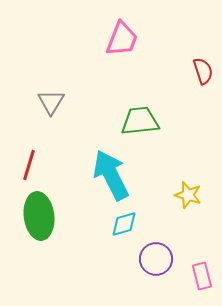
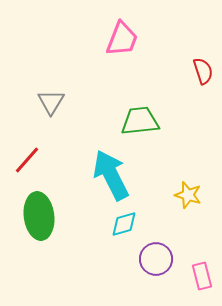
red line: moved 2 px left, 5 px up; rotated 24 degrees clockwise
